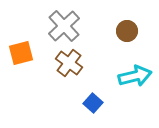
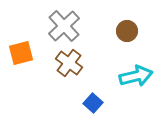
cyan arrow: moved 1 px right
